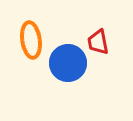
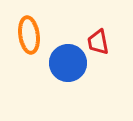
orange ellipse: moved 2 px left, 5 px up
